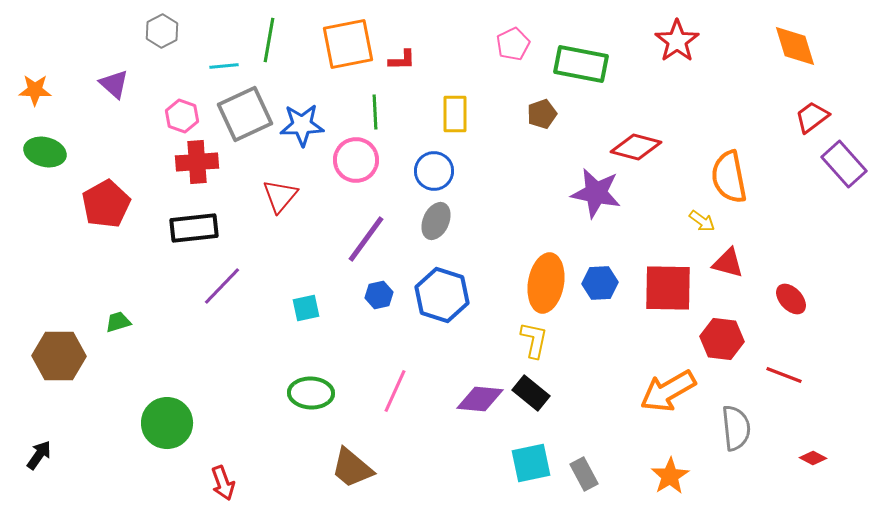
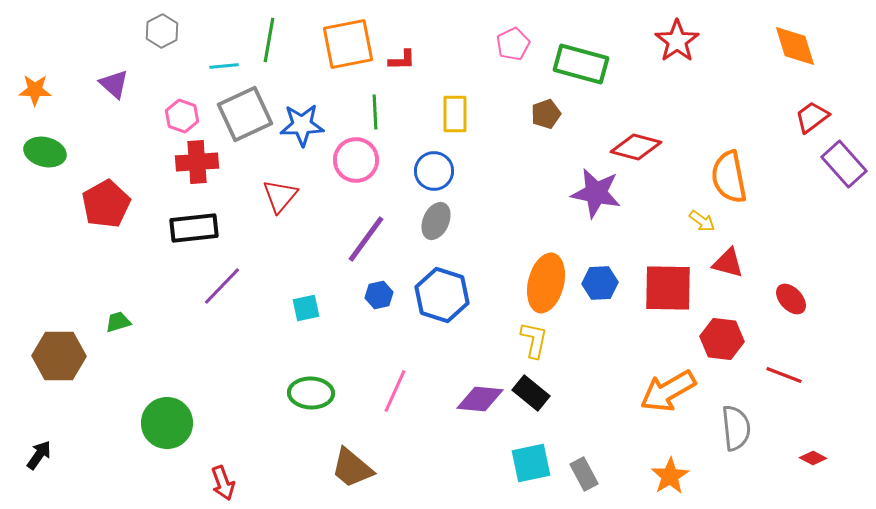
green rectangle at (581, 64): rotated 4 degrees clockwise
brown pentagon at (542, 114): moved 4 px right
orange ellipse at (546, 283): rotated 4 degrees clockwise
